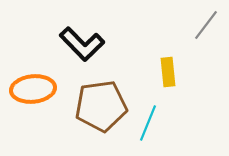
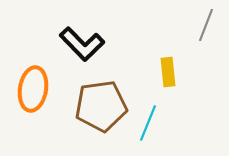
gray line: rotated 16 degrees counterclockwise
orange ellipse: rotated 75 degrees counterclockwise
